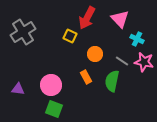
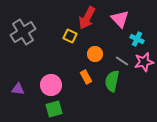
pink star: rotated 24 degrees counterclockwise
green square: rotated 36 degrees counterclockwise
